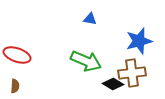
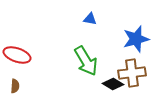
blue star: moved 3 px left, 2 px up
green arrow: rotated 36 degrees clockwise
